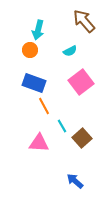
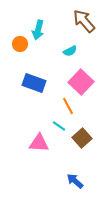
orange circle: moved 10 px left, 6 px up
pink square: rotated 10 degrees counterclockwise
orange line: moved 24 px right
cyan line: moved 3 px left; rotated 24 degrees counterclockwise
